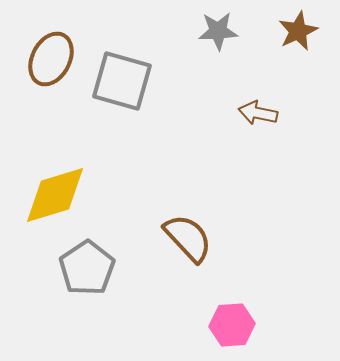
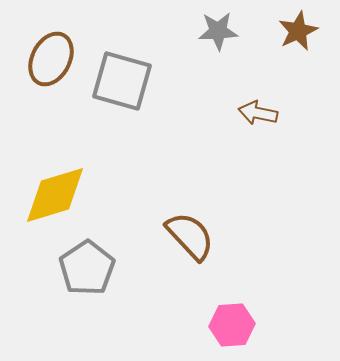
brown semicircle: moved 2 px right, 2 px up
